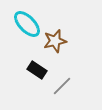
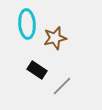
cyan ellipse: rotated 40 degrees clockwise
brown star: moved 3 px up
